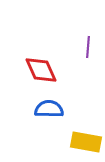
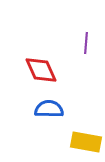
purple line: moved 2 px left, 4 px up
